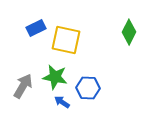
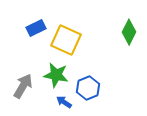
yellow square: rotated 12 degrees clockwise
green star: moved 1 px right, 2 px up
blue hexagon: rotated 25 degrees counterclockwise
blue arrow: moved 2 px right
